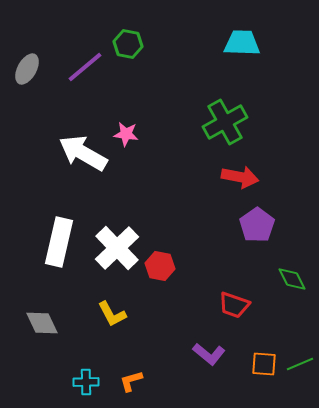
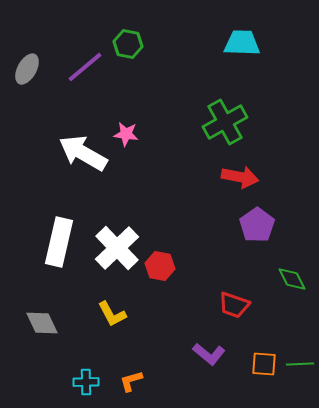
green line: rotated 20 degrees clockwise
